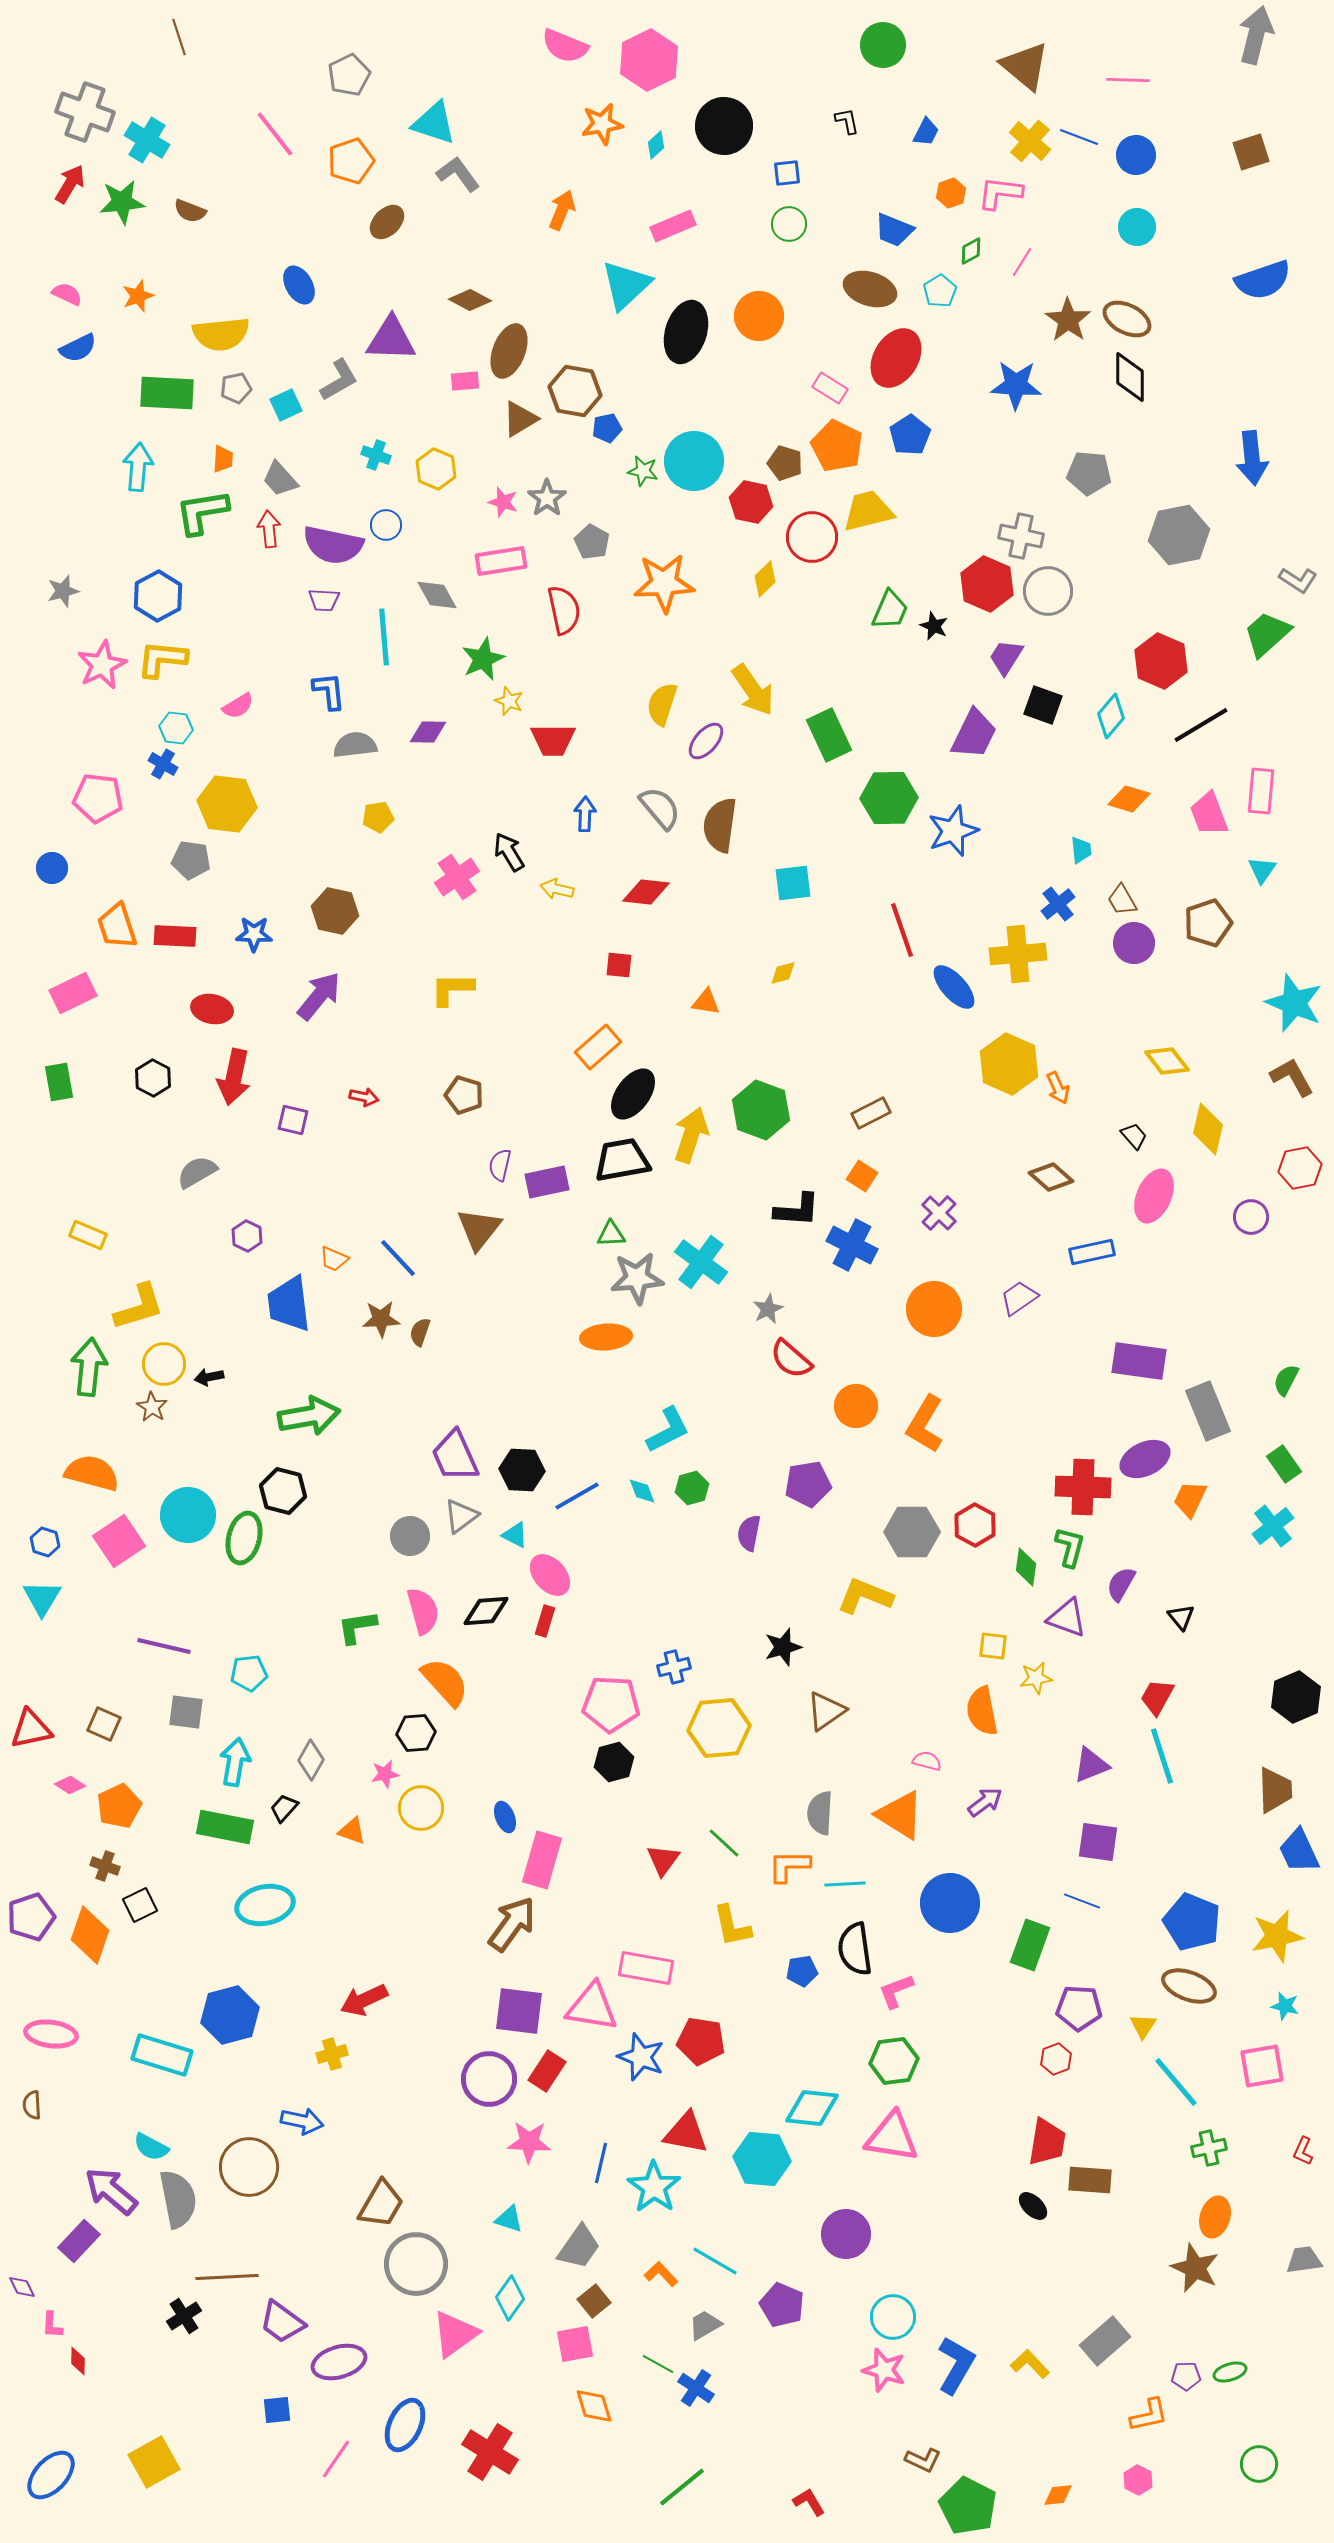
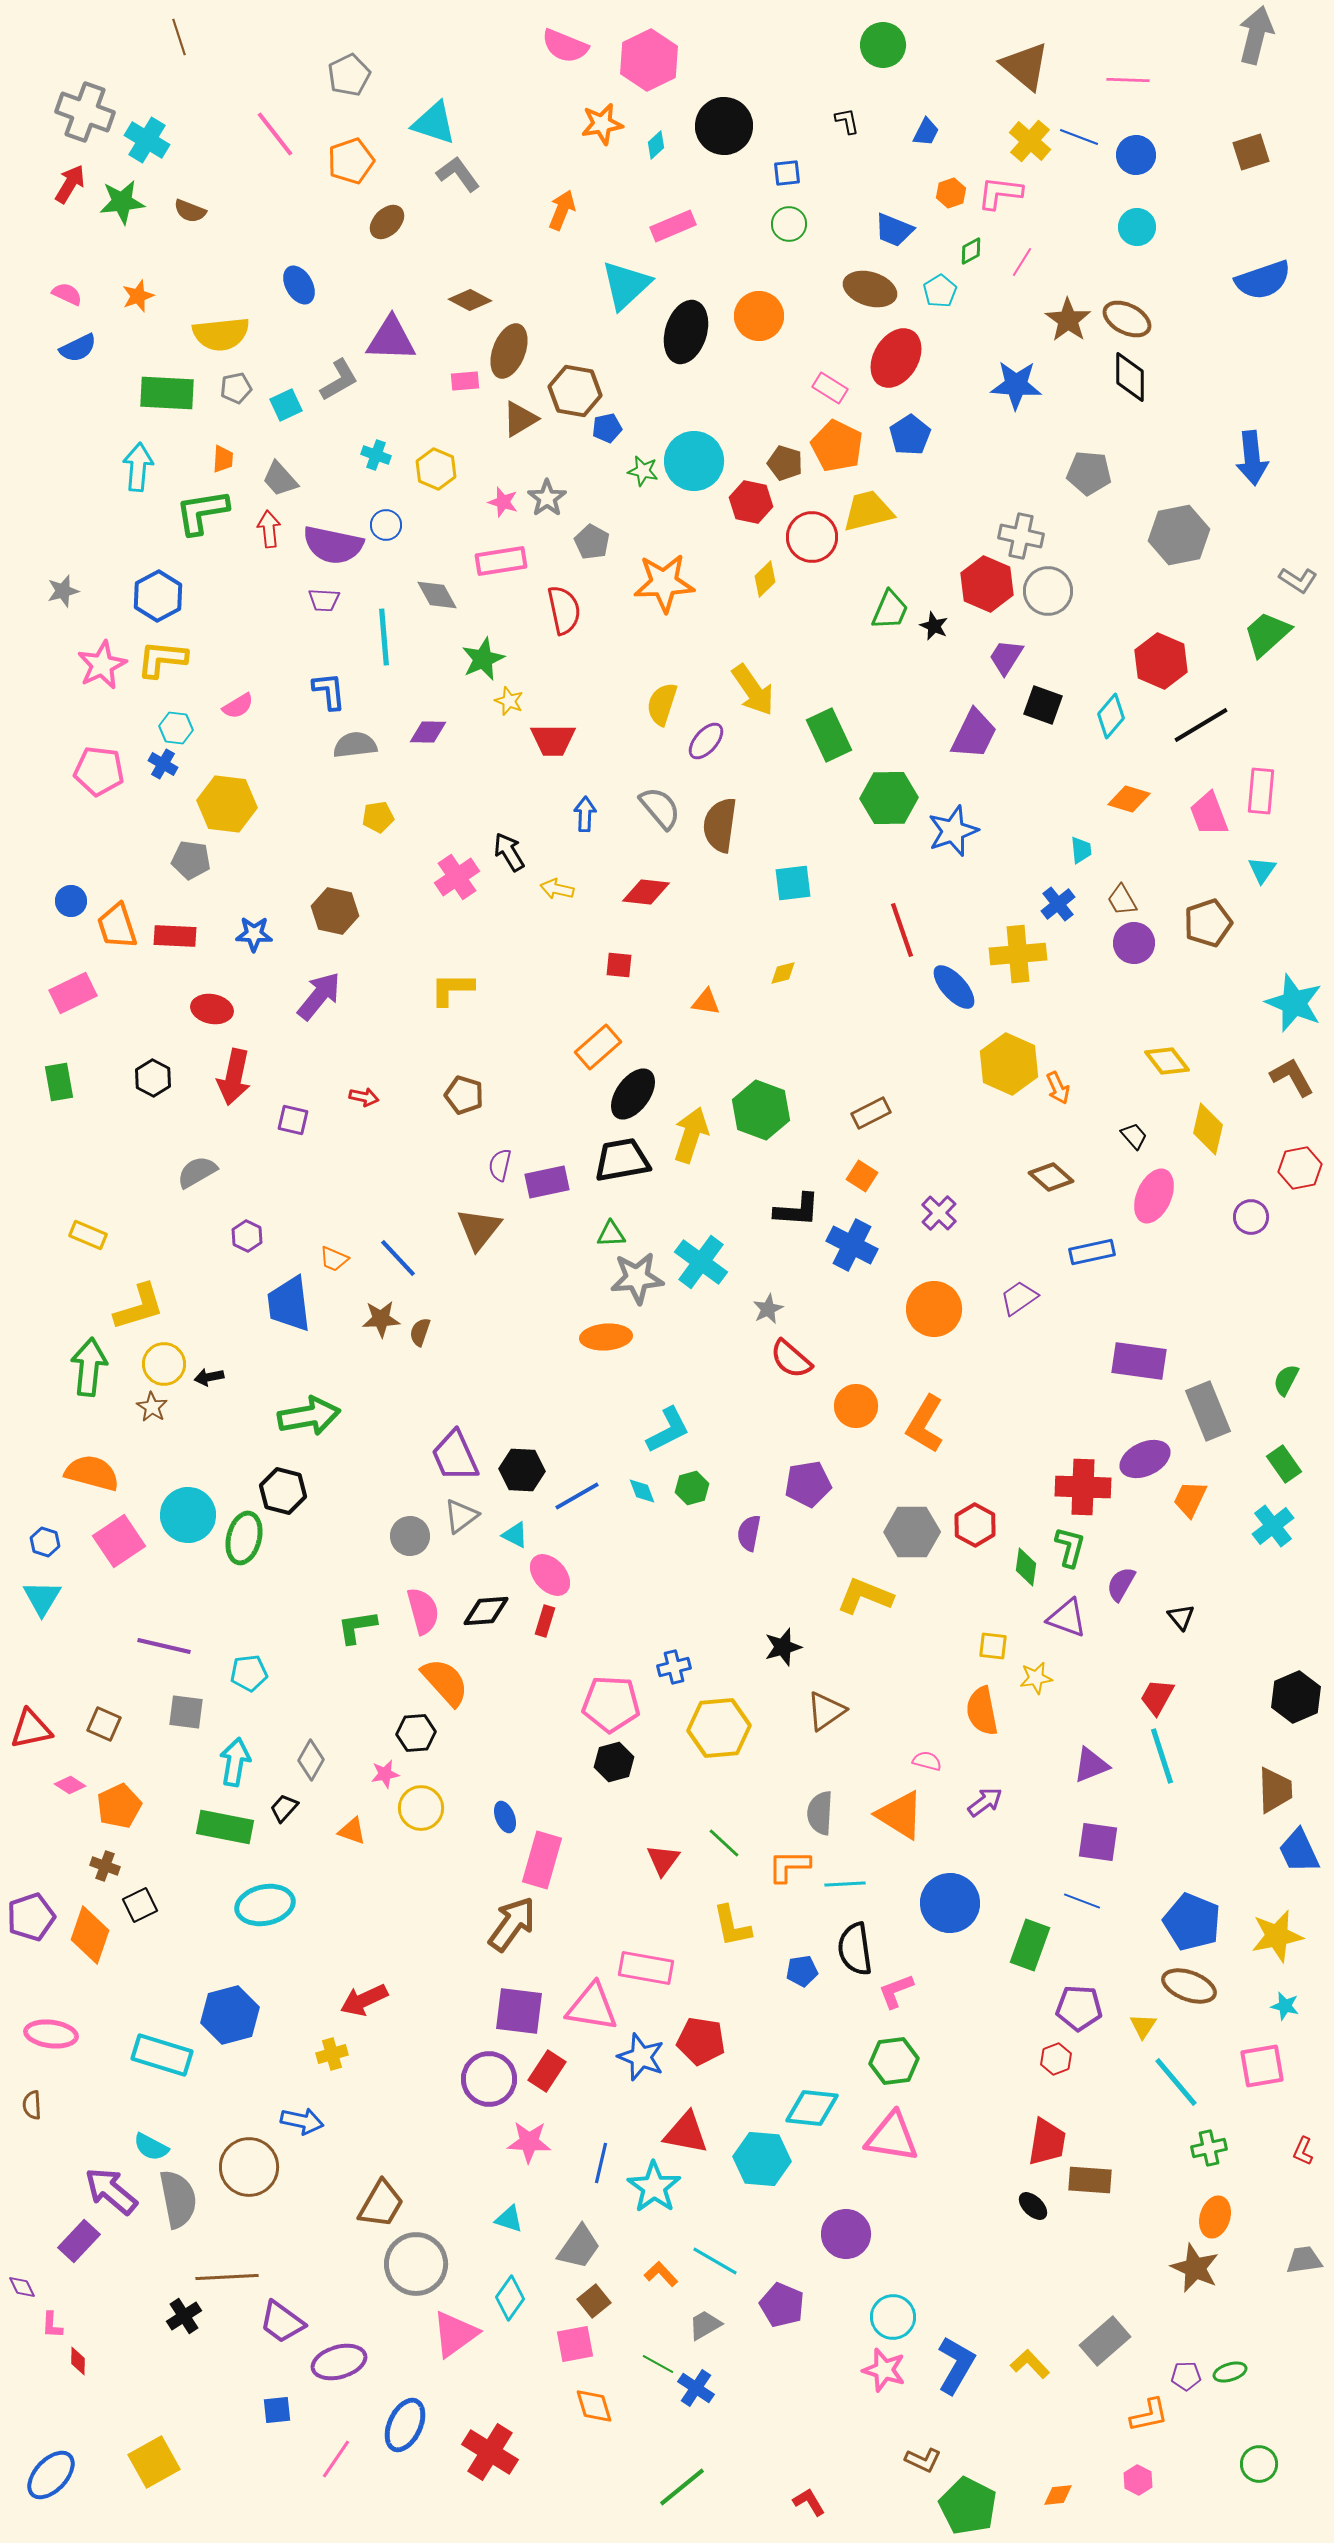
pink pentagon at (98, 798): moved 1 px right, 27 px up
blue circle at (52, 868): moved 19 px right, 33 px down
